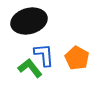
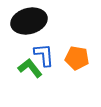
orange pentagon: rotated 20 degrees counterclockwise
